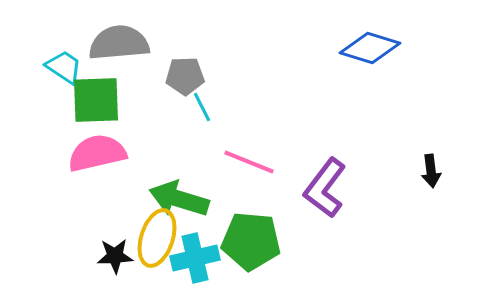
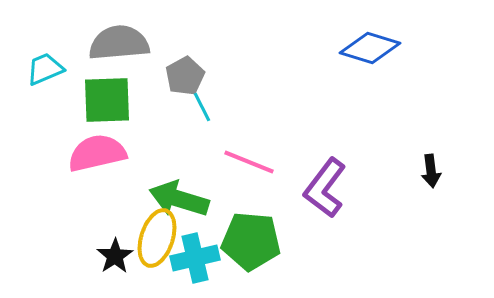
cyan trapezoid: moved 19 px left, 2 px down; rotated 57 degrees counterclockwise
gray pentagon: rotated 27 degrees counterclockwise
green square: moved 11 px right
black star: rotated 30 degrees counterclockwise
